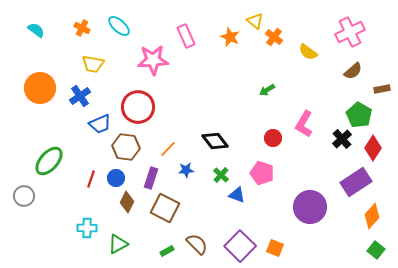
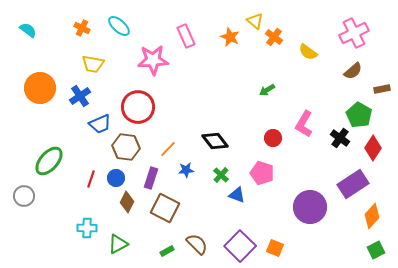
cyan semicircle at (36, 30): moved 8 px left
pink cross at (350, 32): moved 4 px right, 1 px down
black cross at (342, 139): moved 2 px left, 1 px up; rotated 12 degrees counterclockwise
purple rectangle at (356, 182): moved 3 px left, 2 px down
green square at (376, 250): rotated 24 degrees clockwise
